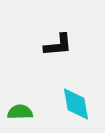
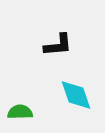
cyan diamond: moved 9 px up; rotated 9 degrees counterclockwise
